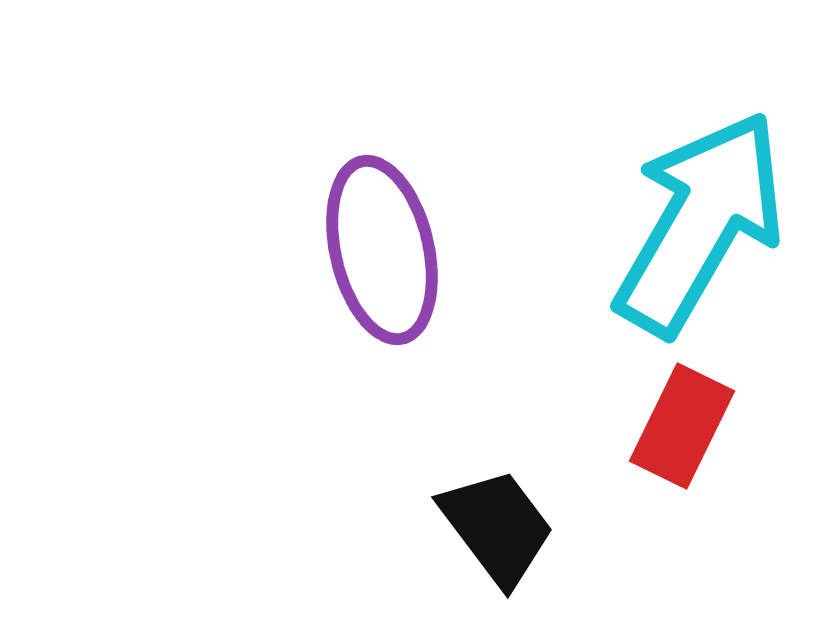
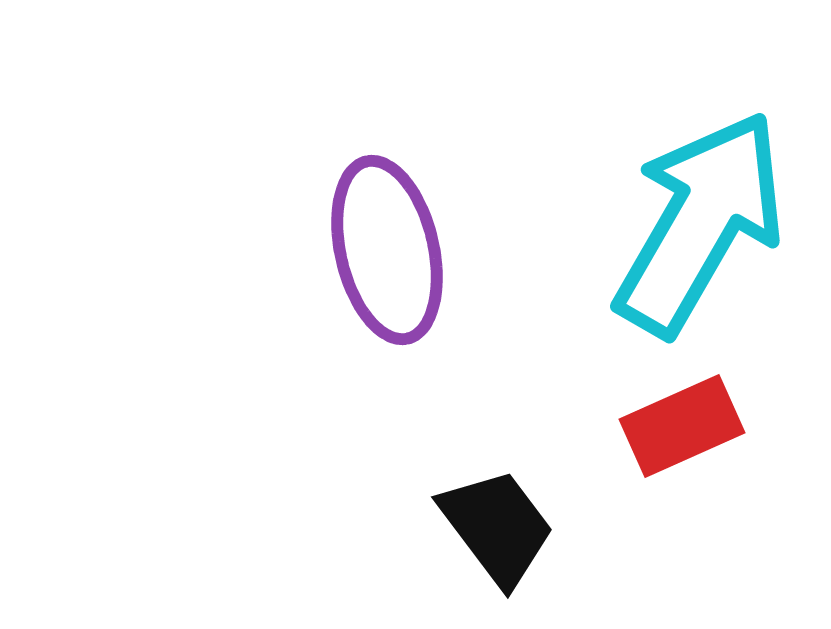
purple ellipse: moved 5 px right
red rectangle: rotated 40 degrees clockwise
